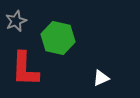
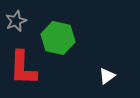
red L-shape: moved 2 px left, 1 px up
white triangle: moved 6 px right, 2 px up; rotated 12 degrees counterclockwise
